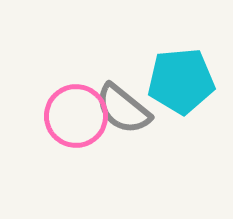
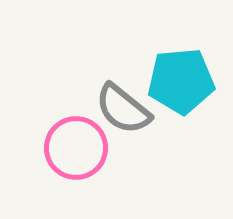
pink circle: moved 32 px down
